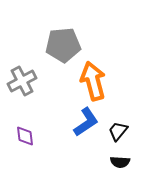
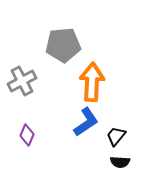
orange arrow: moved 1 px left, 1 px down; rotated 18 degrees clockwise
black trapezoid: moved 2 px left, 5 px down
purple diamond: moved 2 px right, 1 px up; rotated 30 degrees clockwise
